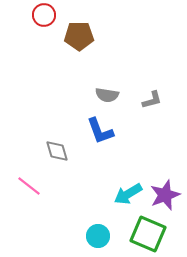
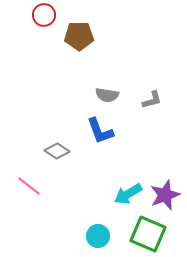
gray diamond: rotated 40 degrees counterclockwise
